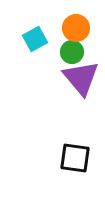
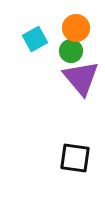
green circle: moved 1 px left, 1 px up
